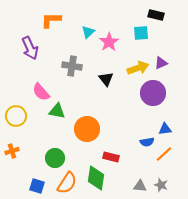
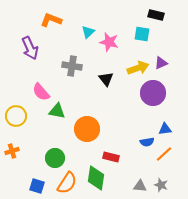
orange L-shape: rotated 20 degrees clockwise
cyan square: moved 1 px right, 1 px down; rotated 14 degrees clockwise
pink star: rotated 24 degrees counterclockwise
